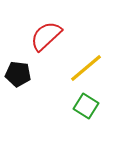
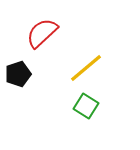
red semicircle: moved 4 px left, 3 px up
black pentagon: rotated 25 degrees counterclockwise
